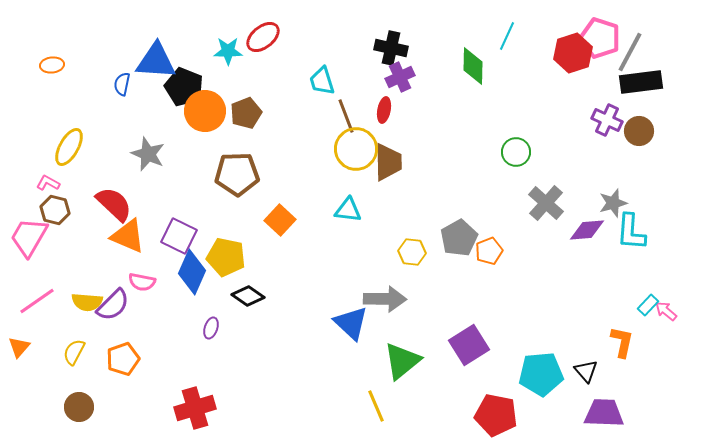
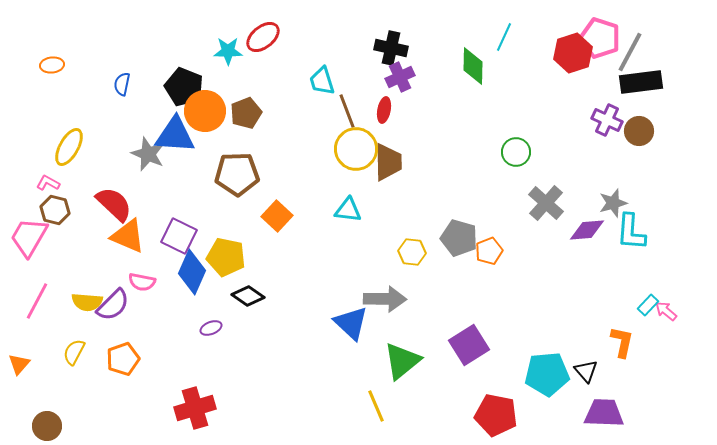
cyan line at (507, 36): moved 3 px left, 1 px down
blue triangle at (156, 61): moved 19 px right, 74 px down
brown line at (346, 116): moved 1 px right, 5 px up
orange square at (280, 220): moved 3 px left, 4 px up
gray pentagon at (459, 238): rotated 27 degrees counterclockwise
pink line at (37, 301): rotated 27 degrees counterclockwise
purple ellipse at (211, 328): rotated 50 degrees clockwise
orange triangle at (19, 347): moved 17 px down
cyan pentagon at (541, 374): moved 6 px right
brown circle at (79, 407): moved 32 px left, 19 px down
